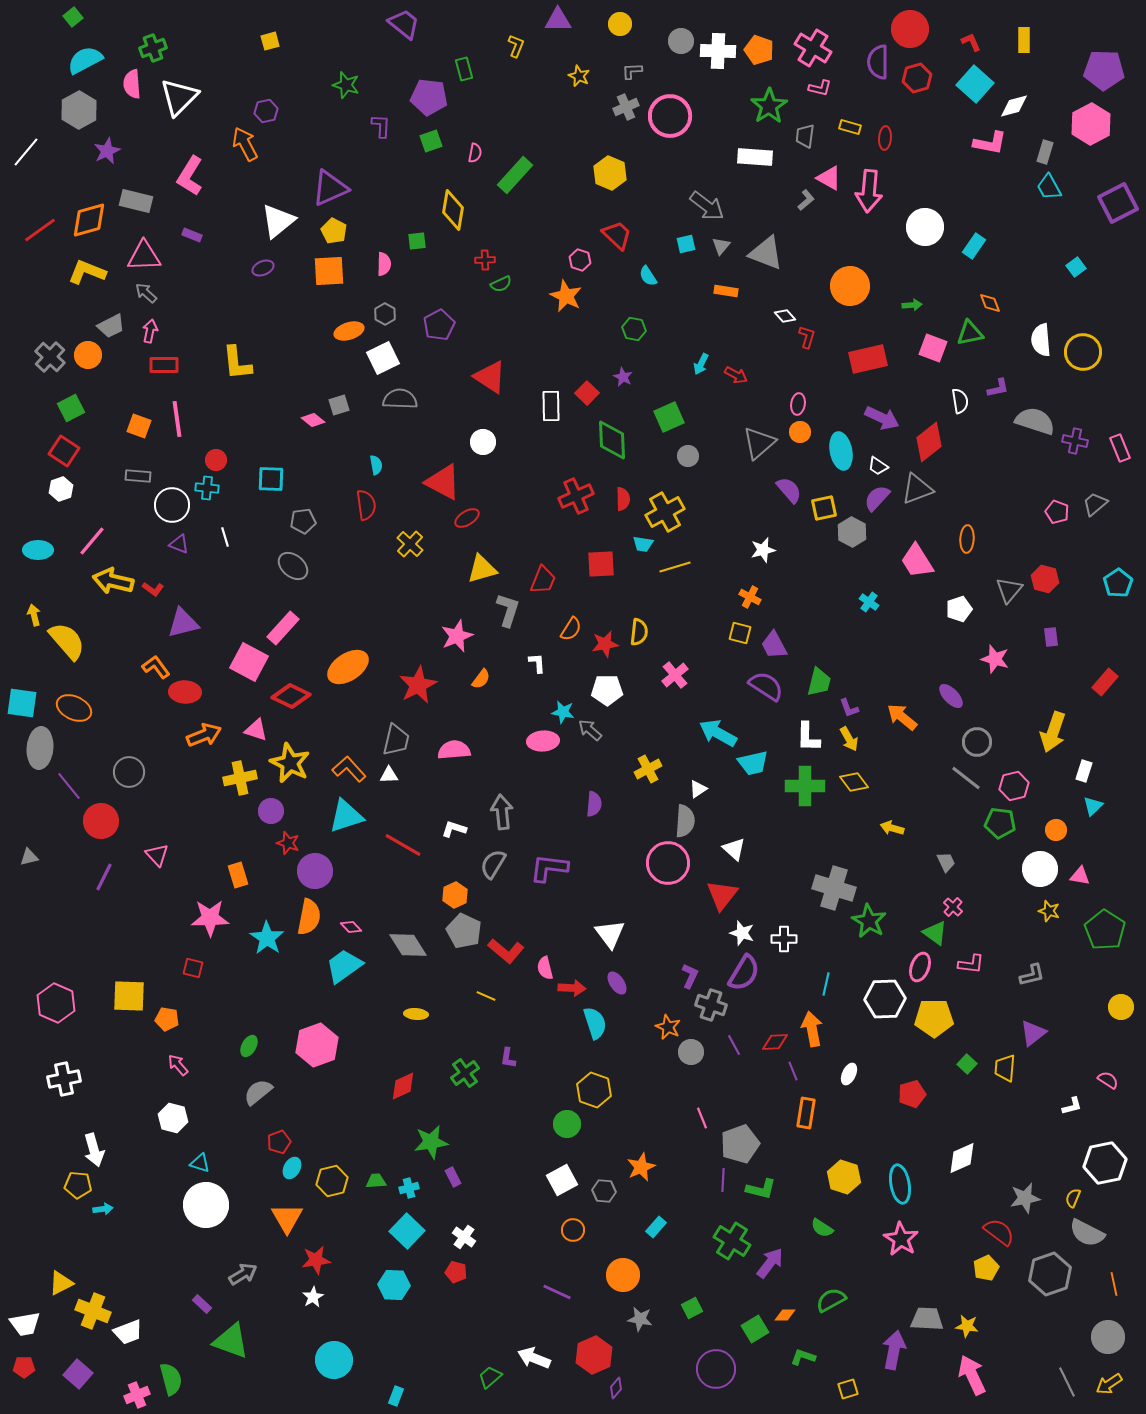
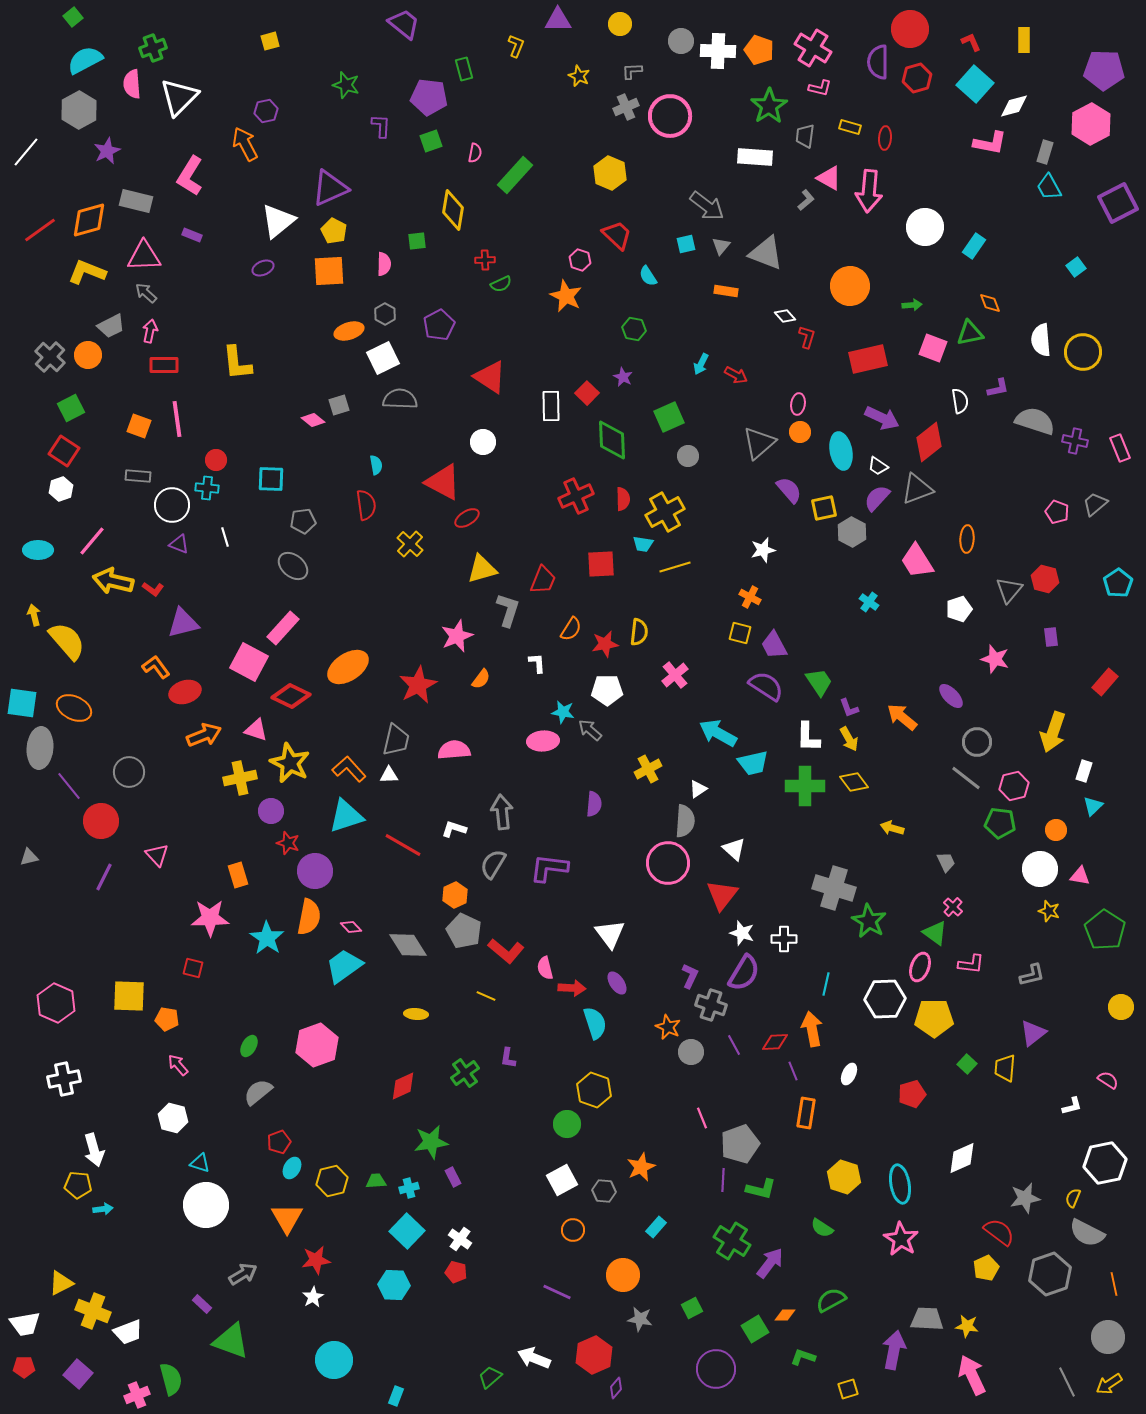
green trapezoid at (819, 682): rotated 48 degrees counterclockwise
red ellipse at (185, 692): rotated 20 degrees counterclockwise
white cross at (464, 1237): moved 4 px left, 2 px down
